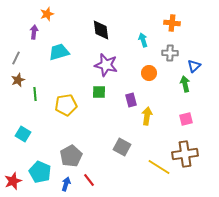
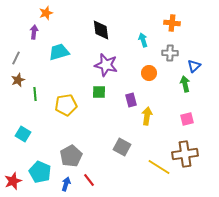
orange star: moved 1 px left, 1 px up
pink square: moved 1 px right
